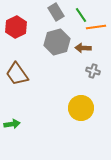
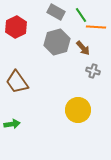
gray rectangle: rotated 30 degrees counterclockwise
orange line: rotated 12 degrees clockwise
brown arrow: rotated 133 degrees counterclockwise
brown trapezoid: moved 8 px down
yellow circle: moved 3 px left, 2 px down
